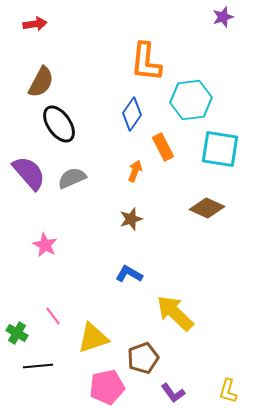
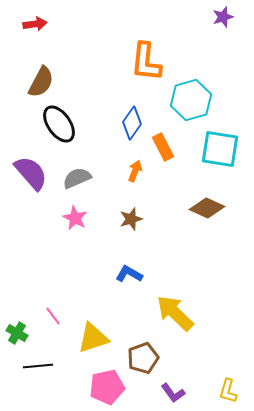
cyan hexagon: rotated 9 degrees counterclockwise
blue diamond: moved 9 px down
purple semicircle: moved 2 px right
gray semicircle: moved 5 px right
pink star: moved 30 px right, 27 px up
